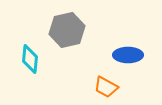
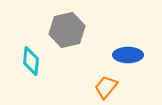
cyan diamond: moved 1 px right, 2 px down
orange trapezoid: rotated 100 degrees clockwise
